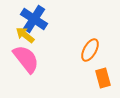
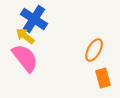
yellow arrow: moved 1 px down
orange ellipse: moved 4 px right
pink semicircle: moved 1 px left, 1 px up
